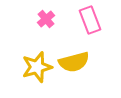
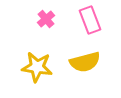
yellow semicircle: moved 11 px right
yellow star: rotated 24 degrees clockwise
